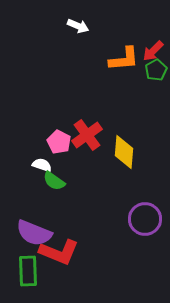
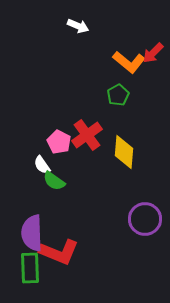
red arrow: moved 2 px down
orange L-shape: moved 5 px right, 3 px down; rotated 44 degrees clockwise
green pentagon: moved 38 px left, 25 px down
white semicircle: rotated 144 degrees counterclockwise
purple semicircle: moved 2 px left; rotated 66 degrees clockwise
green rectangle: moved 2 px right, 3 px up
